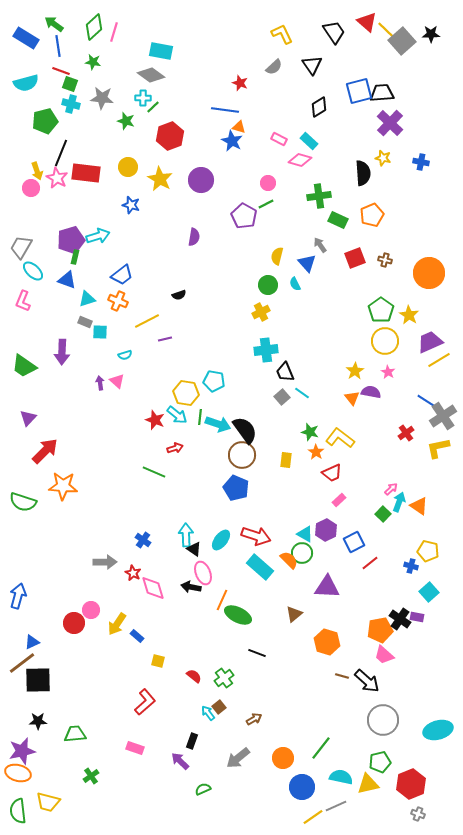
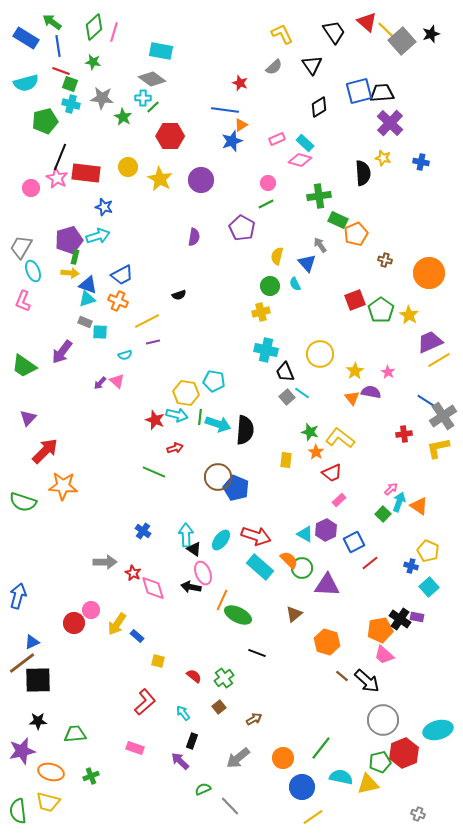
green arrow at (54, 24): moved 2 px left, 2 px up
black star at (431, 34): rotated 18 degrees counterclockwise
gray diamond at (151, 75): moved 1 px right, 4 px down
green star at (126, 121): moved 3 px left, 4 px up; rotated 12 degrees clockwise
orange triangle at (239, 127): moved 2 px right, 2 px up; rotated 48 degrees counterclockwise
red hexagon at (170, 136): rotated 20 degrees clockwise
pink rectangle at (279, 139): moved 2 px left; rotated 49 degrees counterclockwise
blue star at (232, 141): rotated 25 degrees clockwise
cyan rectangle at (309, 141): moved 4 px left, 2 px down
black line at (61, 153): moved 1 px left, 4 px down
yellow arrow at (37, 171): moved 33 px right, 102 px down; rotated 66 degrees counterclockwise
blue star at (131, 205): moved 27 px left, 2 px down
orange pentagon at (372, 215): moved 16 px left, 19 px down
purple pentagon at (244, 216): moved 2 px left, 12 px down
purple pentagon at (71, 240): moved 2 px left
red square at (355, 258): moved 42 px down
cyan ellipse at (33, 271): rotated 25 degrees clockwise
blue trapezoid at (122, 275): rotated 10 degrees clockwise
blue triangle at (67, 280): moved 21 px right, 5 px down
green circle at (268, 285): moved 2 px right, 1 px down
yellow cross at (261, 312): rotated 12 degrees clockwise
purple line at (165, 339): moved 12 px left, 3 px down
yellow circle at (385, 341): moved 65 px left, 13 px down
cyan cross at (266, 350): rotated 20 degrees clockwise
purple arrow at (62, 352): rotated 35 degrees clockwise
purple arrow at (100, 383): rotated 128 degrees counterclockwise
gray square at (282, 397): moved 5 px right
cyan arrow at (177, 415): rotated 25 degrees counterclockwise
black semicircle at (245, 430): rotated 40 degrees clockwise
red cross at (406, 433): moved 2 px left, 1 px down; rotated 28 degrees clockwise
brown circle at (242, 455): moved 24 px left, 22 px down
blue cross at (143, 540): moved 9 px up
yellow pentagon at (428, 551): rotated 10 degrees clockwise
green circle at (302, 553): moved 15 px down
purple triangle at (327, 587): moved 2 px up
cyan square at (429, 592): moved 5 px up
brown line at (342, 676): rotated 24 degrees clockwise
cyan arrow at (208, 713): moved 25 px left
orange ellipse at (18, 773): moved 33 px right, 1 px up
green cross at (91, 776): rotated 14 degrees clockwise
red hexagon at (411, 784): moved 7 px left, 31 px up
gray line at (336, 806): moved 106 px left; rotated 70 degrees clockwise
